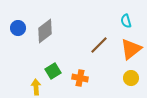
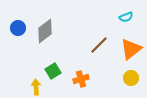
cyan semicircle: moved 4 px up; rotated 96 degrees counterclockwise
orange cross: moved 1 px right, 1 px down; rotated 28 degrees counterclockwise
